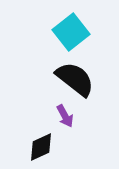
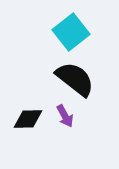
black diamond: moved 13 px left, 28 px up; rotated 24 degrees clockwise
